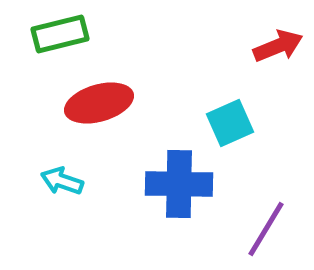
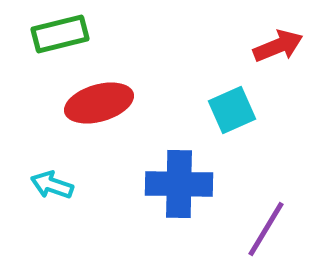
cyan square: moved 2 px right, 13 px up
cyan arrow: moved 10 px left, 4 px down
